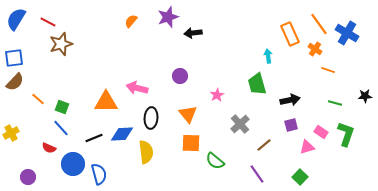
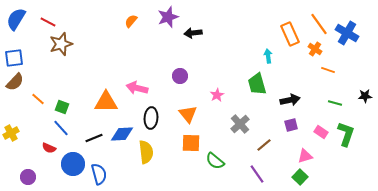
pink triangle at (307, 147): moved 2 px left, 9 px down
